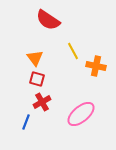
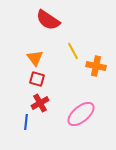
red cross: moved 2 px left, 1 px down
blue line: rotated 14 degrees counterclockwise
